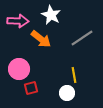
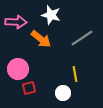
white star: rotated 12 degrees counterclockwise
pink arrow: moved 2 px left, 1 px down
pink circle: moved 1 px left
yellow line: moved 1 px right, 1 px up
red square: moved 2 px left
white circle: moved 4 px left
